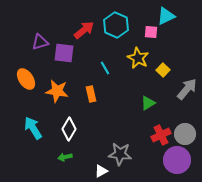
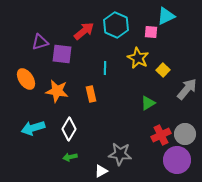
red arrow: moved 1 px down
purple square: moved 2 px left, 1 px down
cyan line: rotated 32 degrees clockwise
cyan arrow: rotated 75 degrees counterclockwise
green arrow: moved 5 px right
